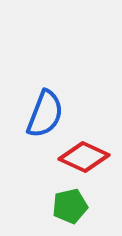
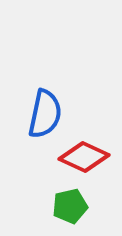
blue semicircle: rotated 9 degrees counterclockwise
